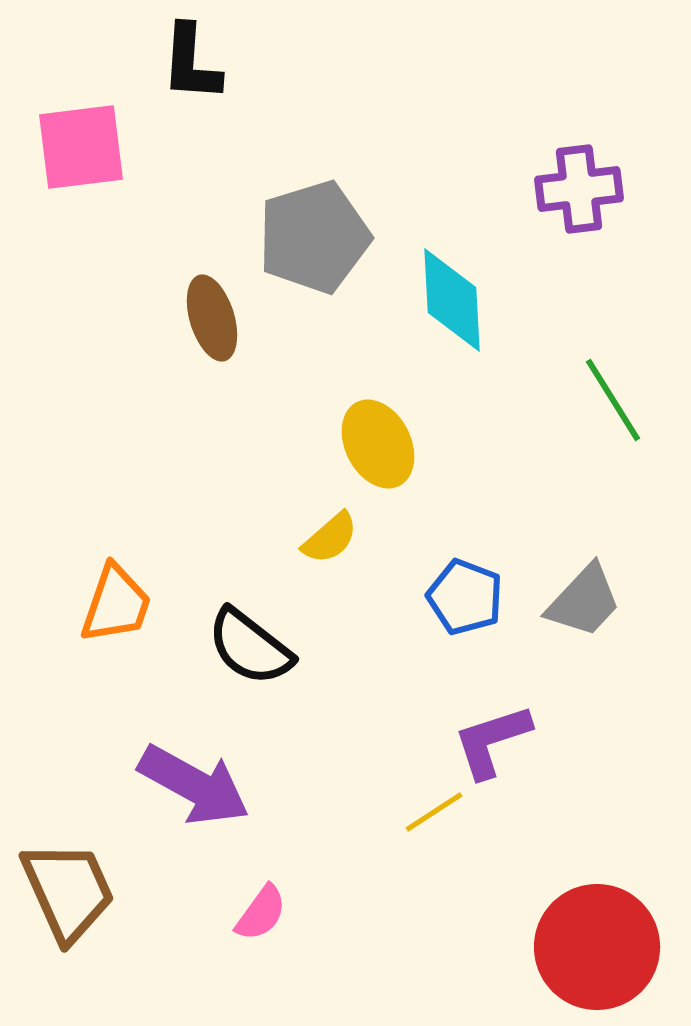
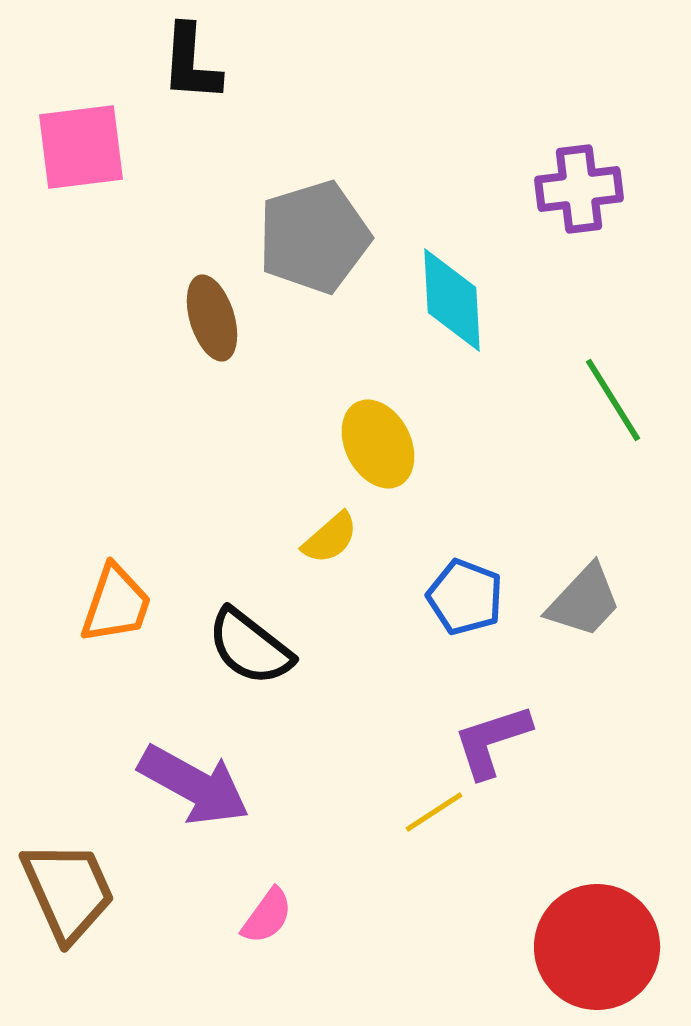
pink semicircle: moved 6 px right, 3 px down
